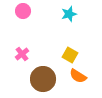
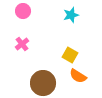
cyan star: moved 2 px right, 1 px down
pink cross: moved 10 px up
brown circle: moved 4 px down
